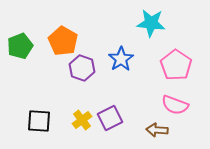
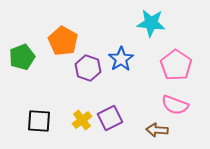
green pentagon: moved 2 px right, 11 px down
purple hexagon: moved 6 px right
